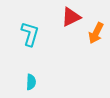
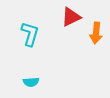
orange arrow: rotated 20 degrees counterclockwise
cyan semicircle: rotated 84 degrees clockwise
